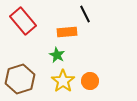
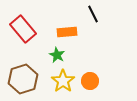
black line: moved 8 px right
red rectangle: moved 8 px down
brown hexagon: moved 3 px right
